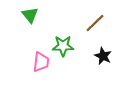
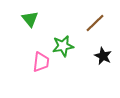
green triangle: moved 4 px down
green star: rotated 10 degrees counterclockwise
